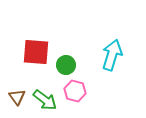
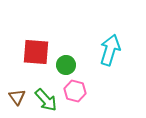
cyan arrow: moved 2 px left, 5 px up
green arrow: moved 1 px right; rotated 10 degrees clockwise
